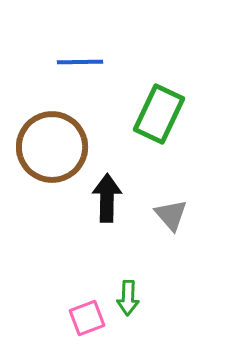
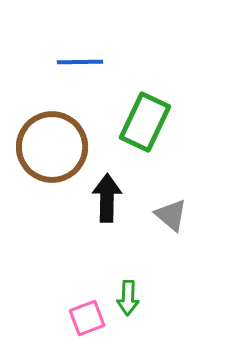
green rectangle: moved 14 px left, 8 px down
gray triangle: rotated 9 degrees counterclockwise
